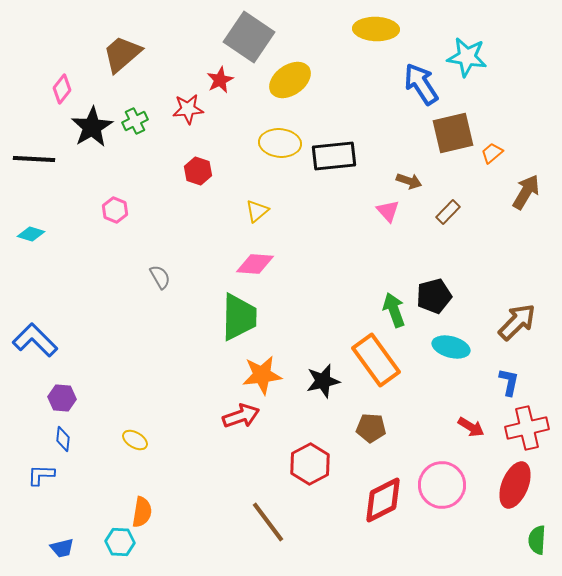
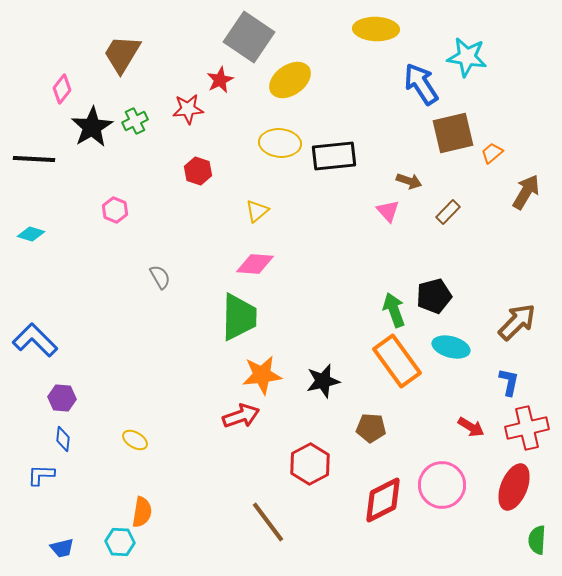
brown trapezoid at (122, 54): rotated 18 degrees counterclockwise
orange rectangle at (376, 360): moved 21 px right, 1 px down
red ellipse at (515, 485): moved 1 px left, 2 px down
